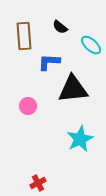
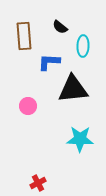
cyan ellipse: moved 8 px left, 1 px down; rotated 50 degrees clockwise
cyan star: rotated 28 degrees clockwise
